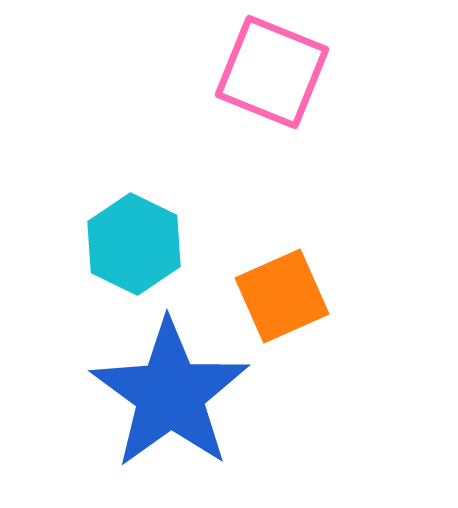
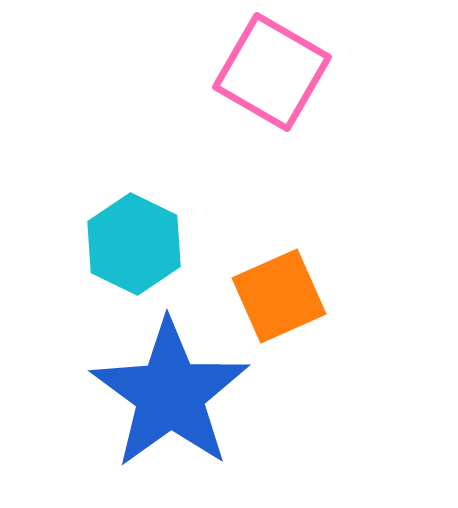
pink square: rotated 8 degrees clockwise
orange square: moved 3 px left
